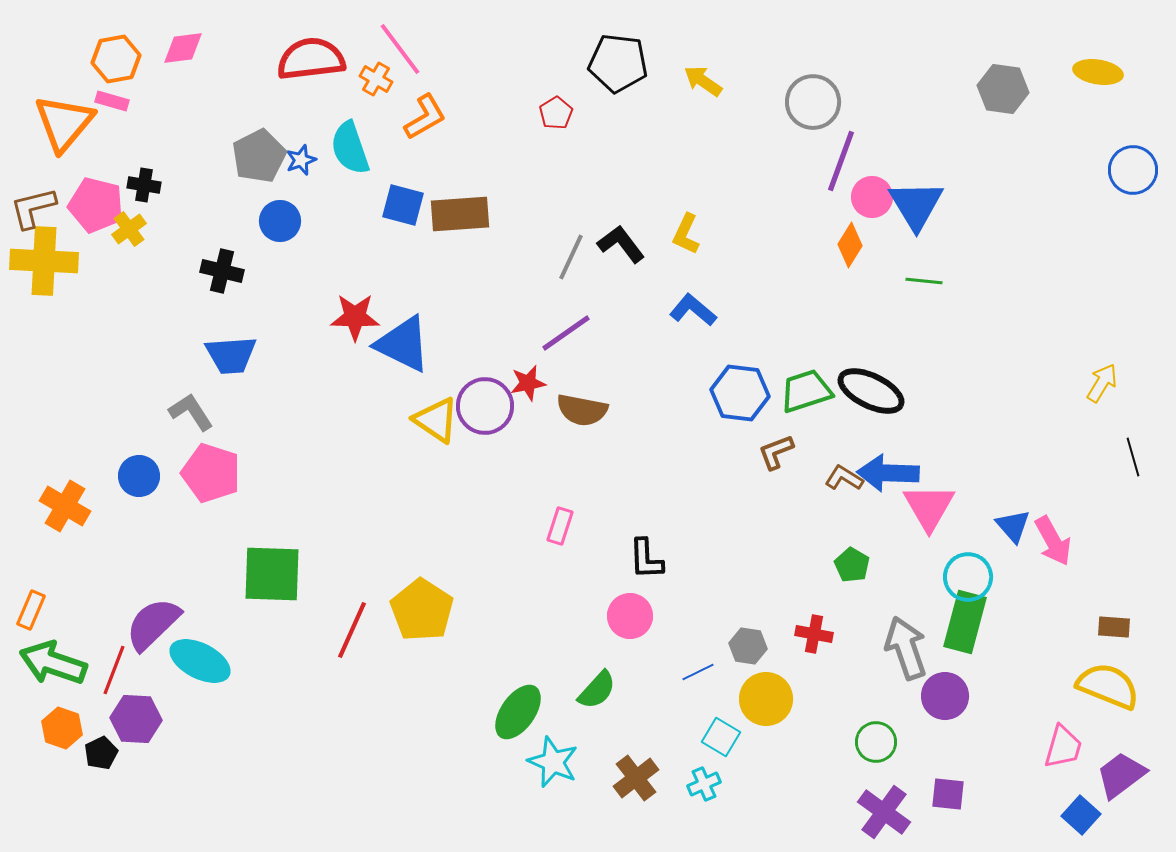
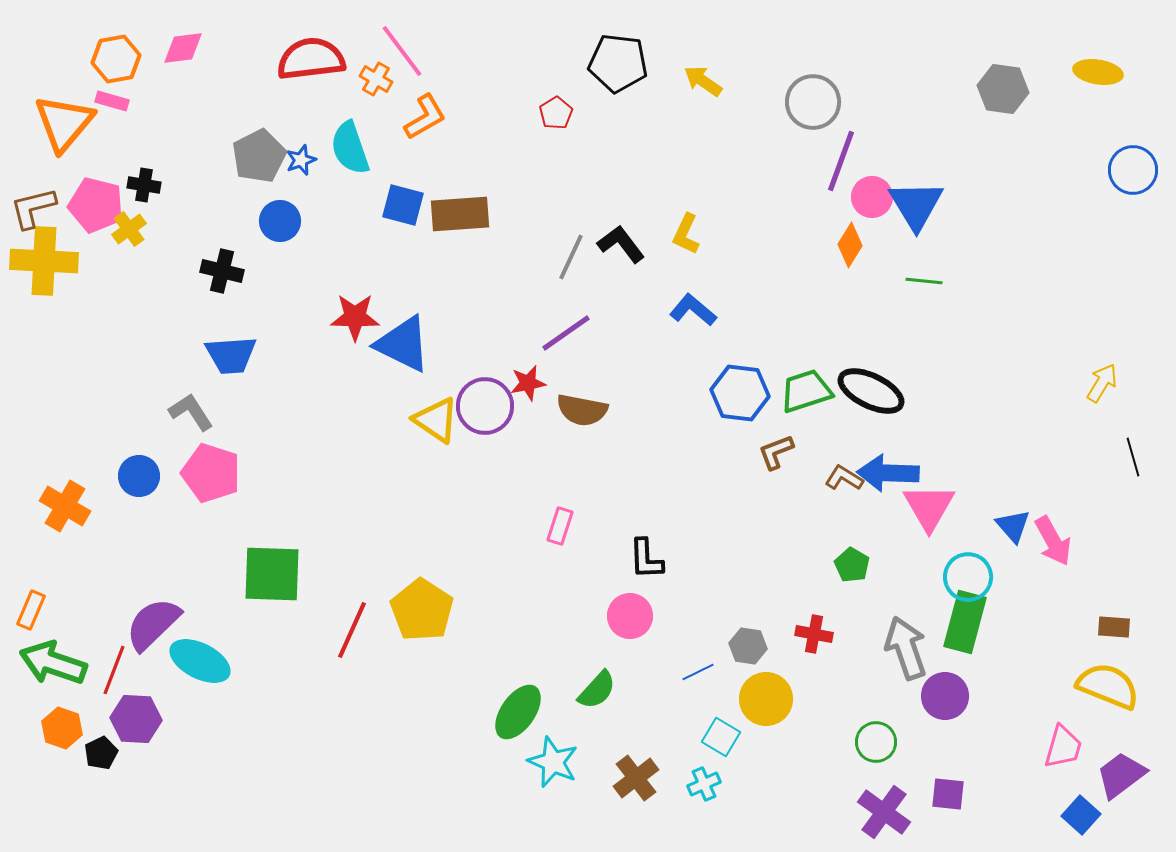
pink line at (400, 49): moved 2 px right, 2 px down
